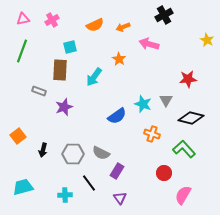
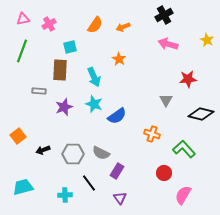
pink cross: moved 3 px left, 4 px down
orange semicircle: rotated 30 degrees counterclockwise
pink arrow: moved 19 px right
cyan arrow: rotated 60 degrees counterclockwise
gray rectangle: rotated 16 degrees counterclockwise
cyan star: moved 49 px left
black diamond: moved 10 px right, 4 px up
black arrow: rotated 56 degrees clockwise
